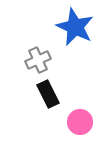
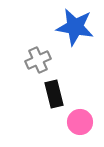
blue star: rotated 15 degrees counterclockwise
black rectangle: moved 6 px right; rotated 12 degrees clockwise
